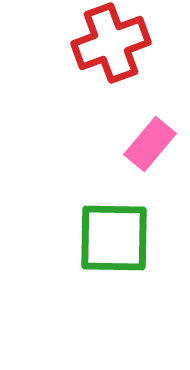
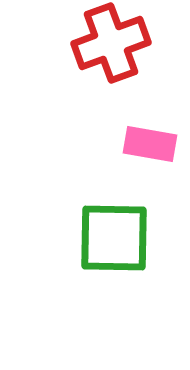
pink rectangle: rotated 60 degrees clockwise
